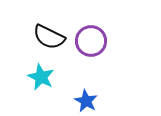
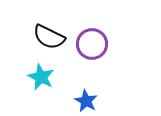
purple circle: moved 1 px right, 3 px down
